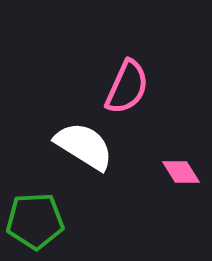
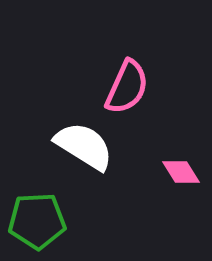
green pentagon: moved 2 px right
